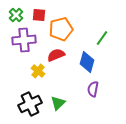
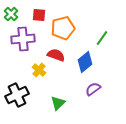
green cross: moved 5 px left, 1 px up
orange pentagon: moved 2 px right, 1 px up
purple cross: moved 1 px left, 1 px up
red semicircle: rotated 42 degrees clockwise
blue diamond: moved 2 px left; rotated 35 degrees clockwise
yellow cross: moved 1 px right, 1 px up
purple semicircle: rotated 42 degrees clockwise
black cross: moved 13 px left, 9 px up
